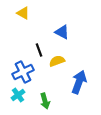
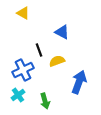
blue cross: moved 2 px up
